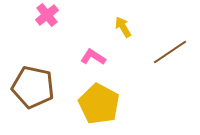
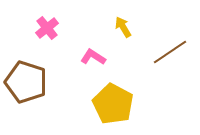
pink cross: moved 13 px down
brown pentagon: moved 7 px left, 5 px up; rotated 6 degrees clockwise
yellow pentagon: moved 14 px right
